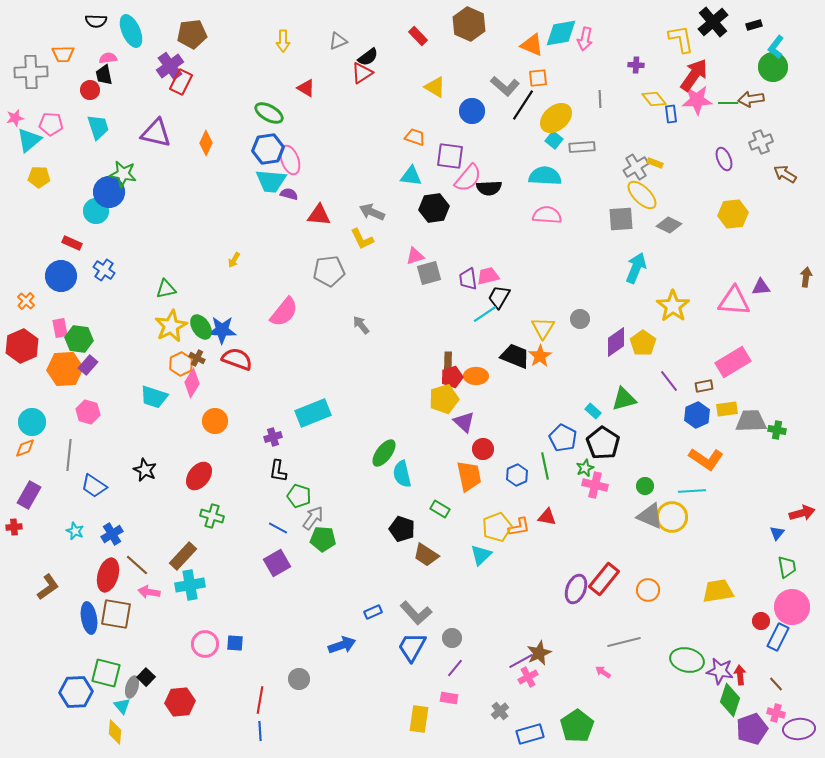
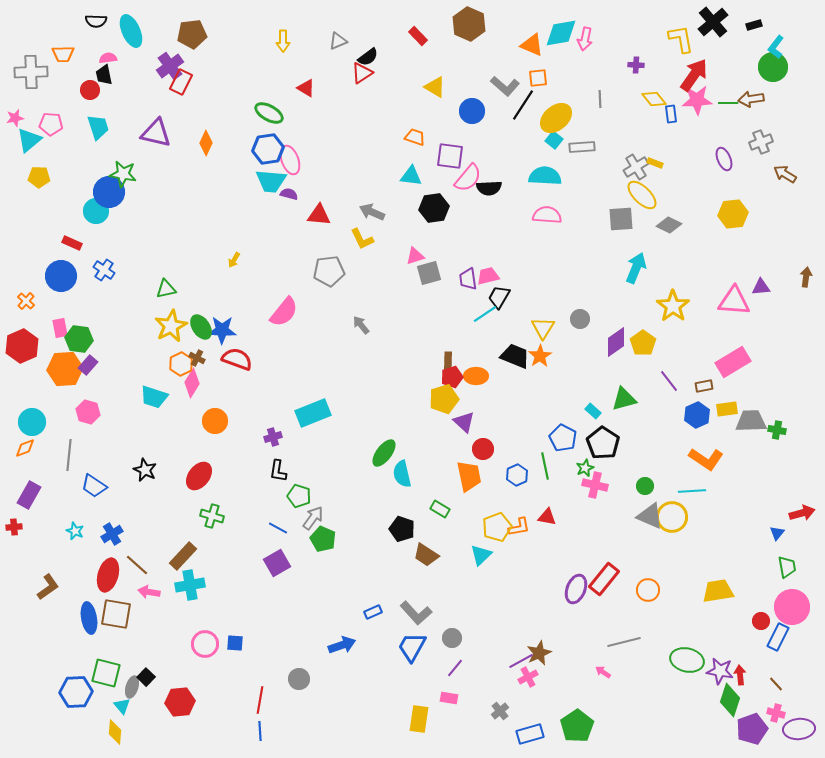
green pentagon at (323, 539): rotated 20 degrees clockwise
